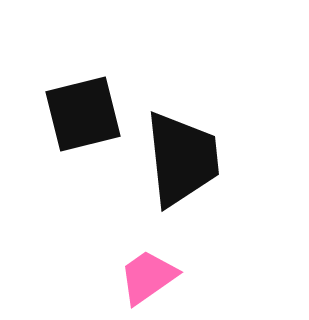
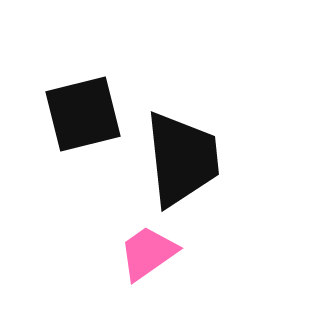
pink trapezoid: moved 24 px up
